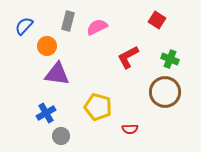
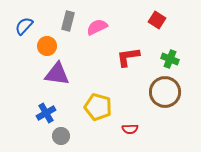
red L-shape: rotated 20 degrees clockwise
